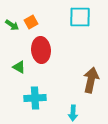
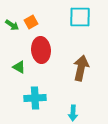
brown arrow: moved 10 px left, 12 px up
